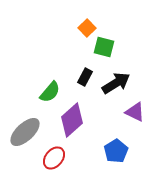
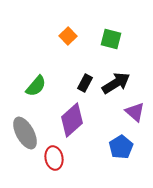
orange square: moved 19 px left, 8 px down
green square: moved 7 px right, 8 px up
black rectangle: moved 6 px down
green semicircle: moved 14 px left, 6 px up
purple triangle: rotated 15 degrees clockwise
gray ellipse: moved 1 px down; rotated 76 degrees counterclockwise
blue pentagon: moved 5 px right, 4 px up
red ellipse: rotated 50 degrees counterclockwise
